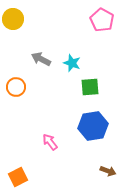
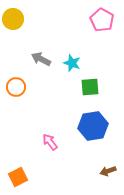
brown arrow: rotated 140 degrees clockwise
